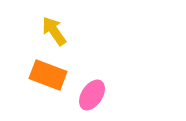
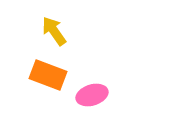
pink ellipse: rotated 40 degrees clockwise
